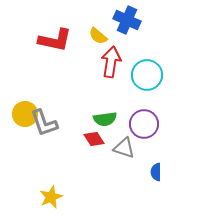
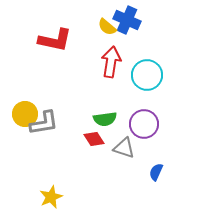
yellow semicircle: moved 9 px right, 9 px up
gray L-shape: rotated 80 degrees counterclockwise
blue semicircle: rotated 24 degrees clockwise
